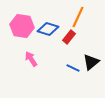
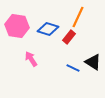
pink hexagon: moved 5 px left
black triangle: moved 2 px right; rotated 48 degrees counterclockwise
